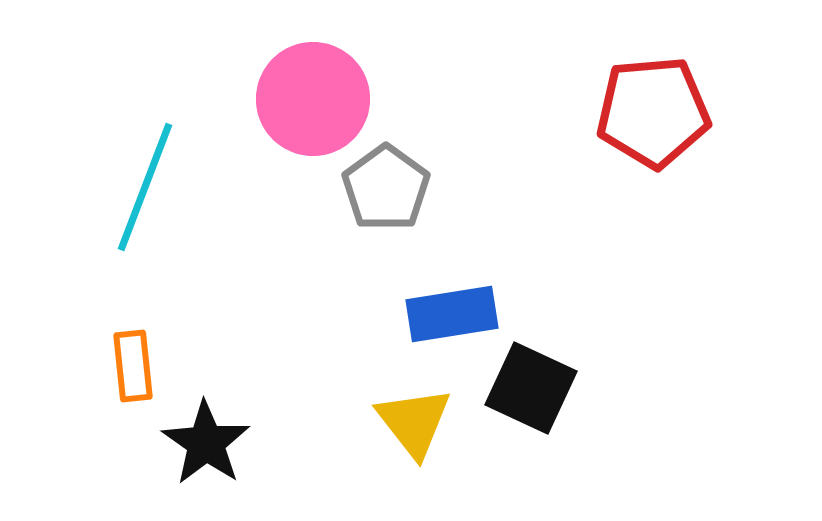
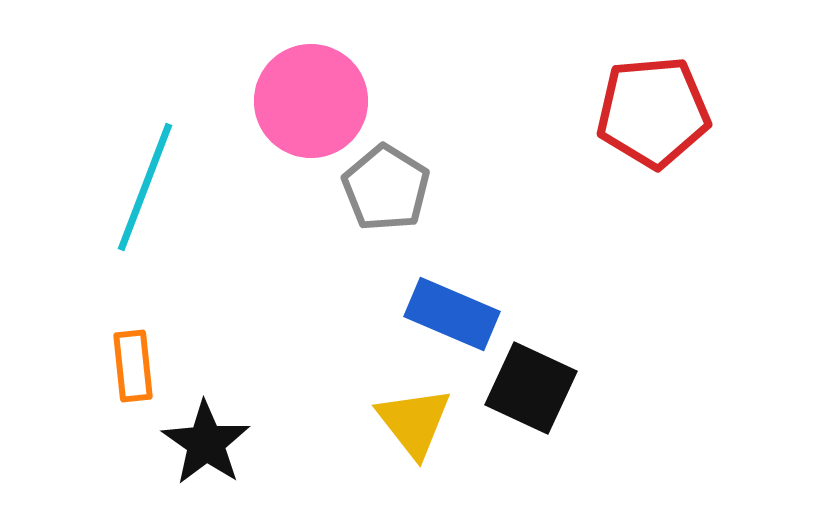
pink circle: moved 2 px left, 2 px down
gray pentagon: rotated 4 degrees counterclockwise
blue rectangle: rotated 32 degrees clockwise
